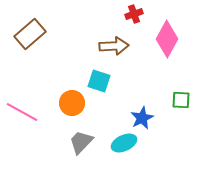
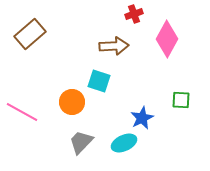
orange circle: moved 1 px up
